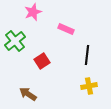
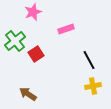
pink rectangle: rotated 42 degrees counterclockwise
black line: moved 2 px right, 5 px down; rotated 36 degrees counterclockwise
red square: moved 6 px left, 7 px up
yellow cross: moved 4 px right
